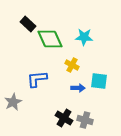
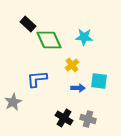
green diamond: moved 1 px left, 1 px down
yellow cross: rotated 24 degrees clockwise
gray cross: moved 3 px right, 1 px up
